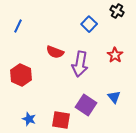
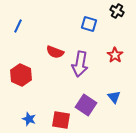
blue square: rotated 28 degrees counterclockwise
